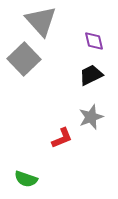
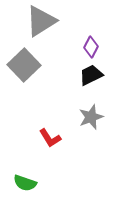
gray triangle: rotated 40 degrees clockwise
purple diamond: moved 3 px left, 6 px down; rotated 40 degrees clockwise
gray square: moved 6 px down
red L-shape: moved 12 px left; rotated 80 degrees clockwise
green semicircle: moved 1 px left, 4 px down
